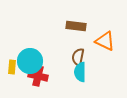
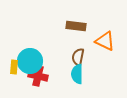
yellow rectangle: moved 2 px right
cyan semicircle: moved 3 px left, 2 px down
